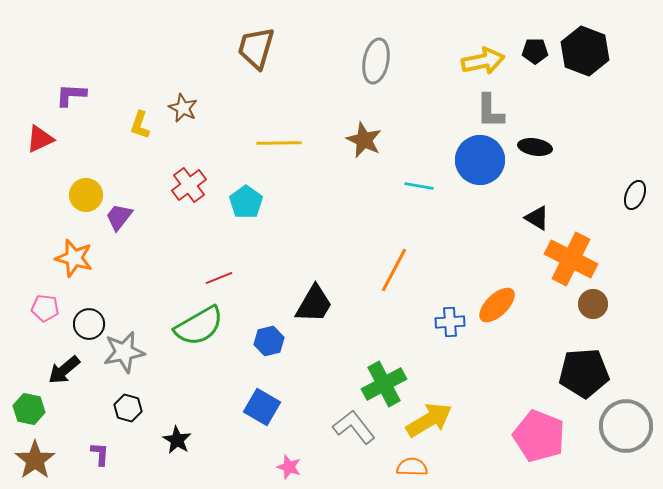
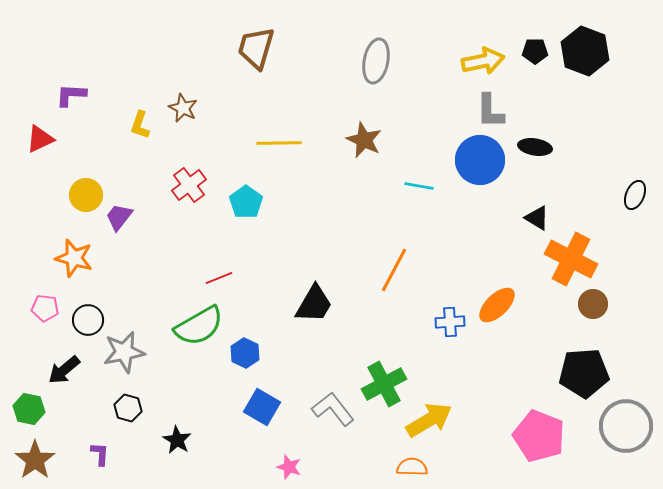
black circle at (89, 324): moved 1 px left, 4 px up
blue hexagon at (269, 341): moved 24 px left, 12 px down; rotated 20 degrees counterclockwise
gray L-shape at (354, 427): moved 21 px left, 18 px up
